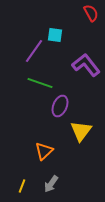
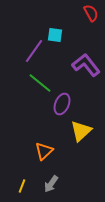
green line: rotated 20 degrees clockwise
purple ellipse: moved 2 px right, 2 px up
yellow triangle: rotated 10 degrees clockwise
